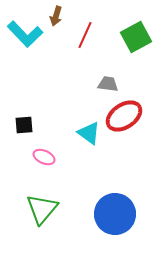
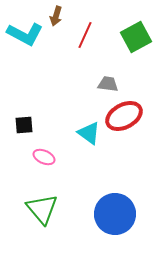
cyan L-shape: rotated 18 degrees counterclockwise
red ellipse: rotated 6 degrees clockwise
green triangle: rotated 20 degrees counterclockwise
